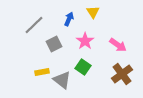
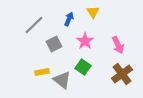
pink arrow: rotated 30 degrees clockwise
